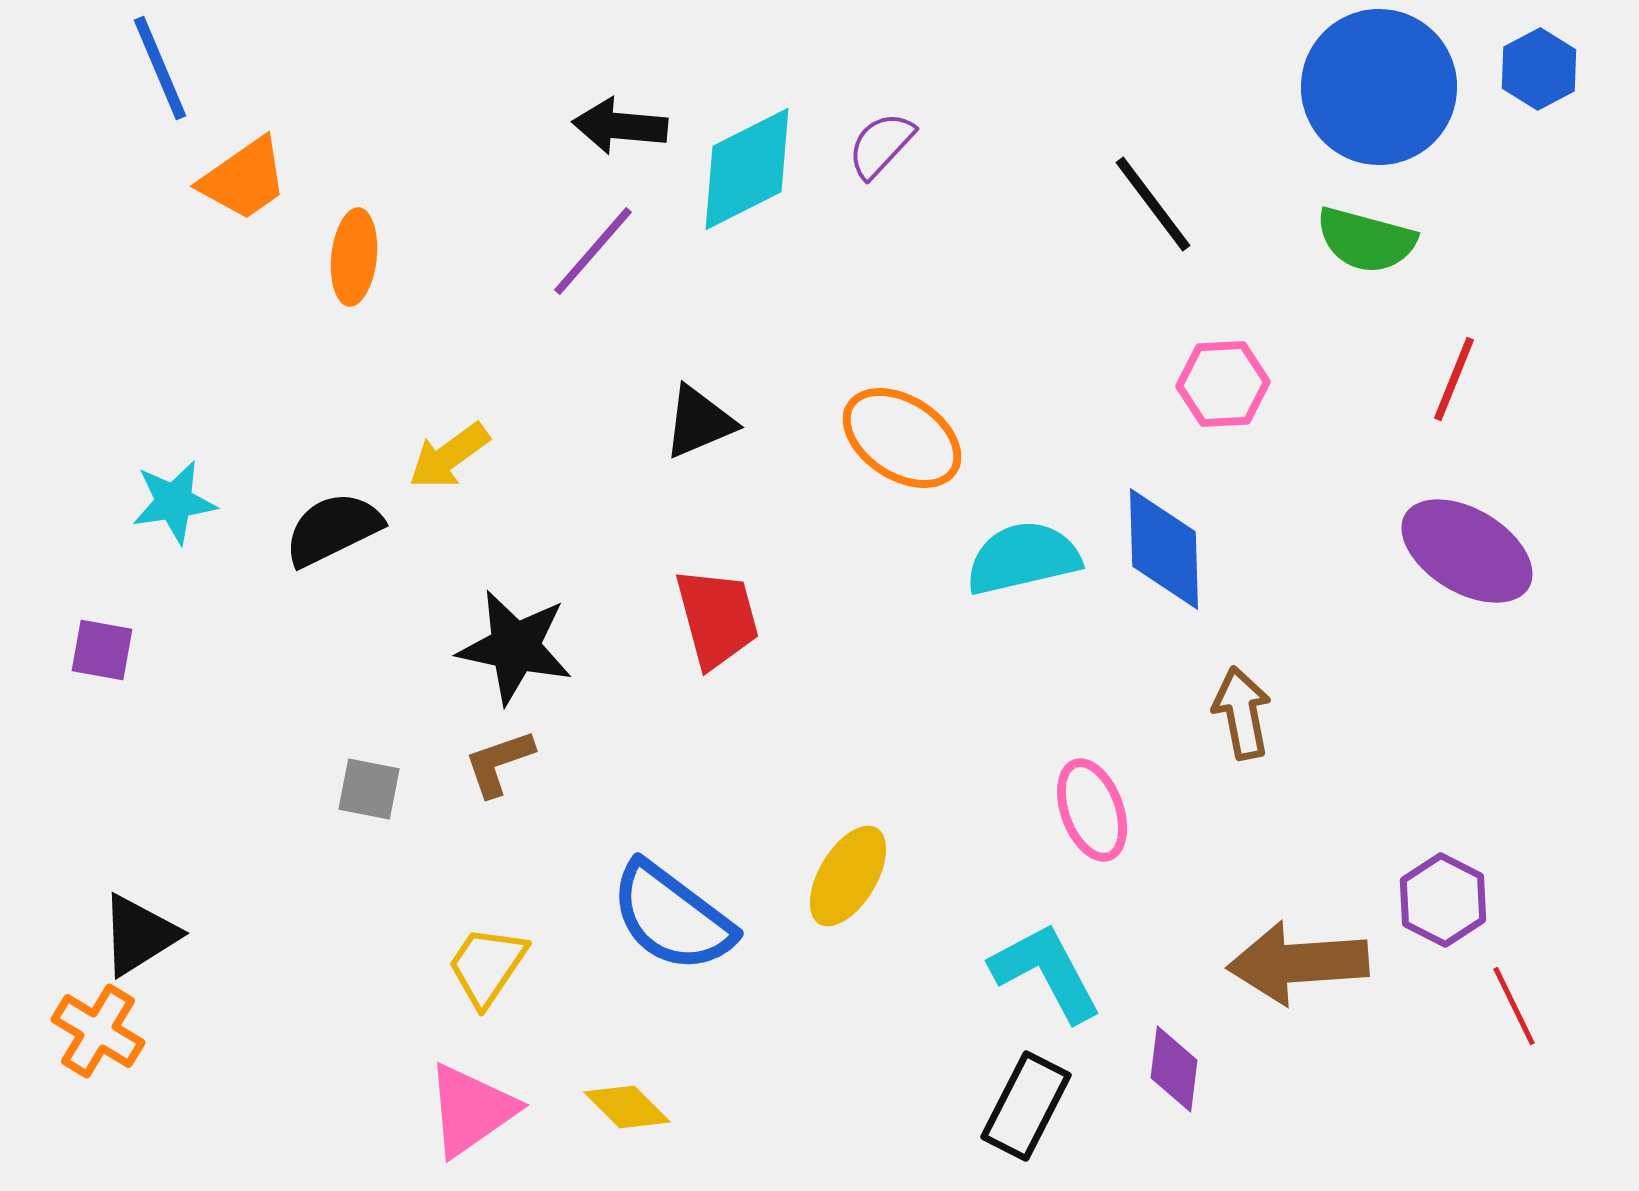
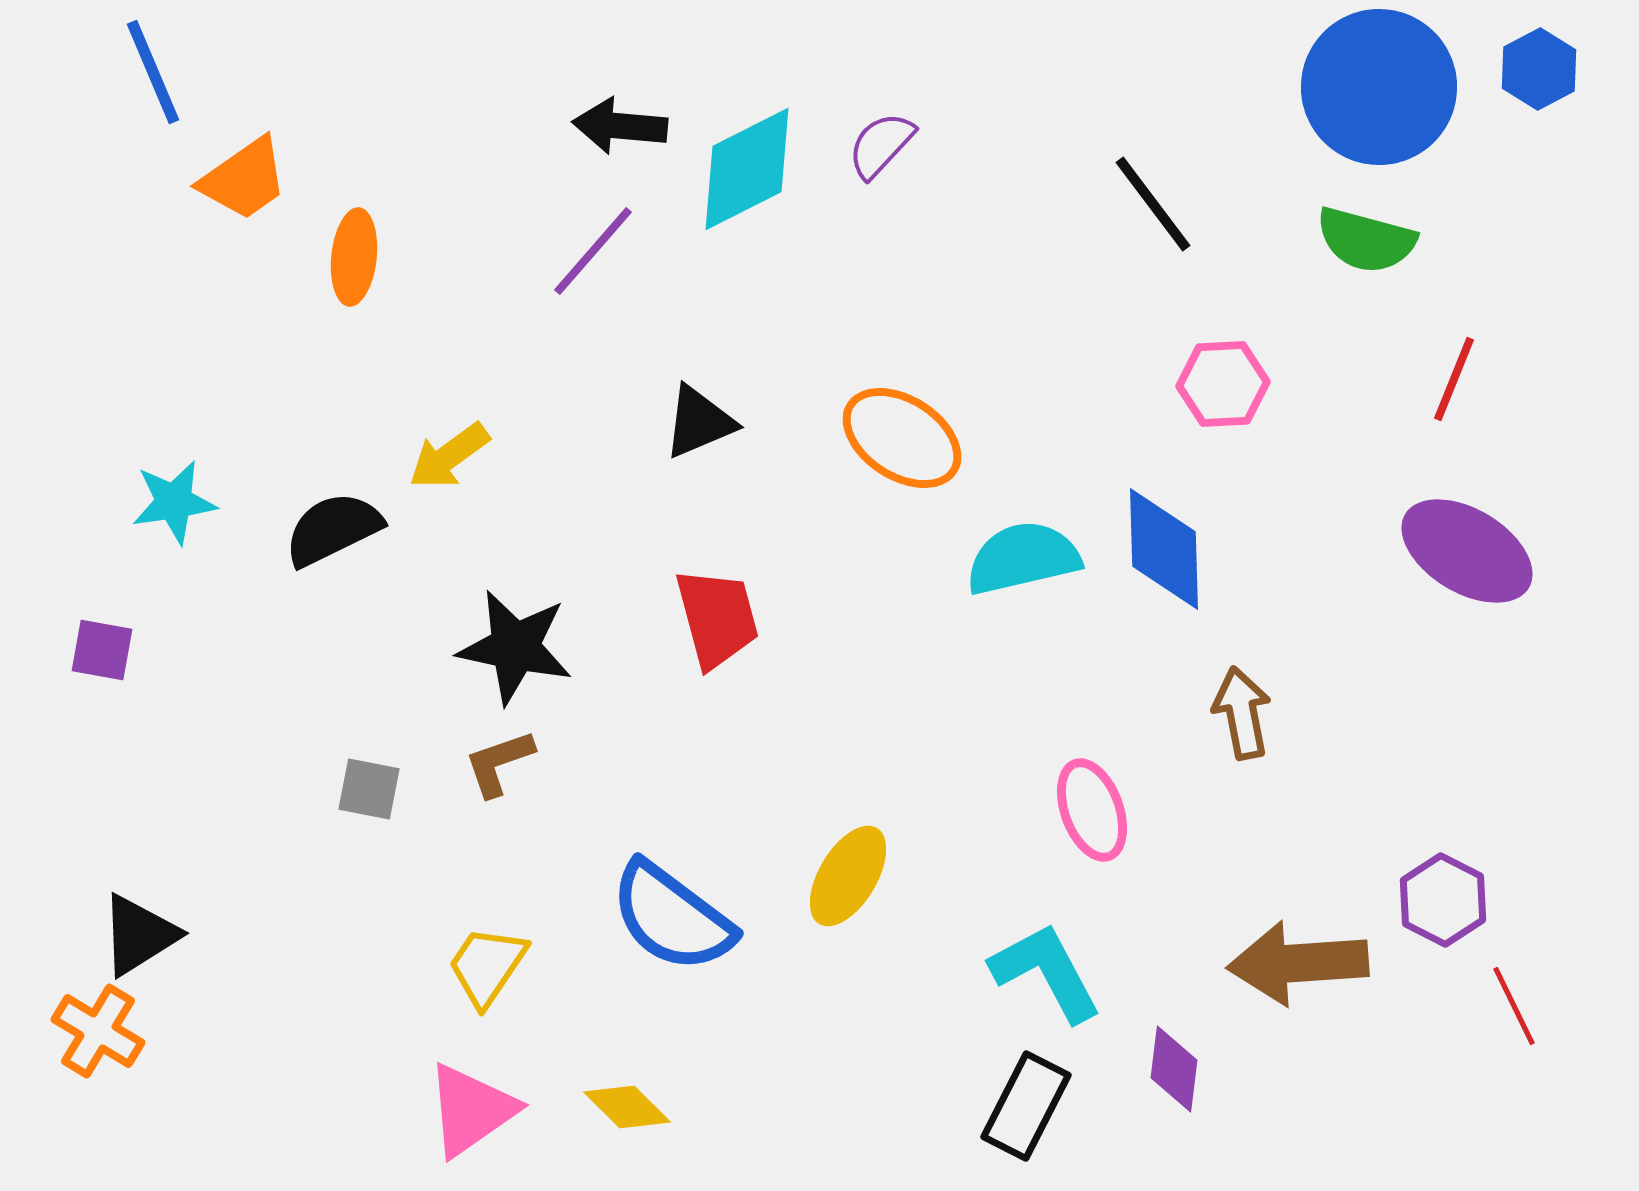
blue line at (160, 68): moved 7 px left, 4 px down
